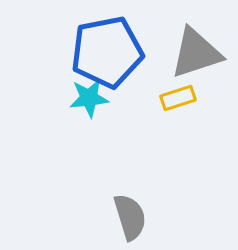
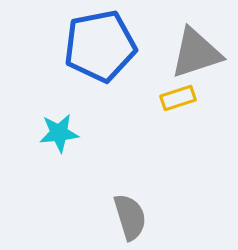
blue pentagon: moved 7 px left, 6 px up
cyan star: moved 30 px left, 35 px down
